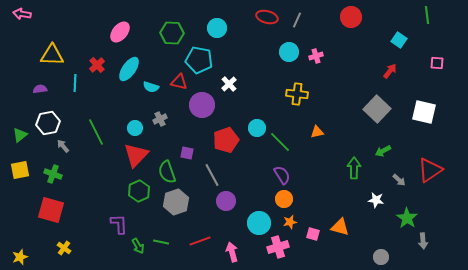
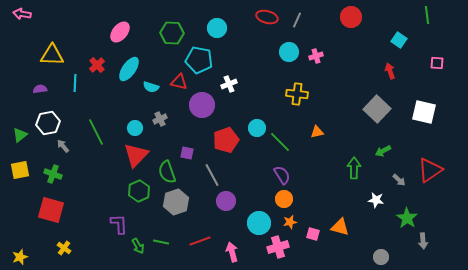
red arrow at (390, 71): rotated 56 degrees counterclockwise
white cross at (229, 84): rotated 21 degrees clockwise
